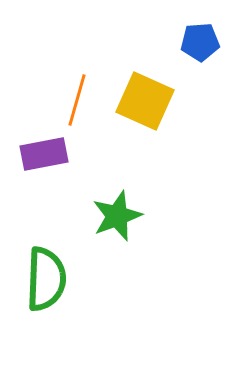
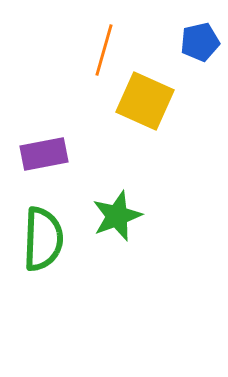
blue pentagon: rotated 9 degrees counterclockwise
orange line: moved 27 px right, 50 px up
green semicircle: moved 3 px left, 40 px up
